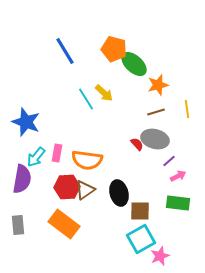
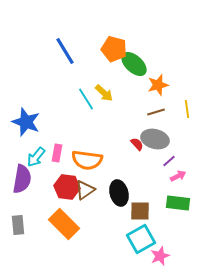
red hexagon: rotated 10 degrees clockwise
orange rectangle: rotated 8 degrees clockwise
